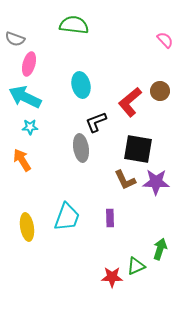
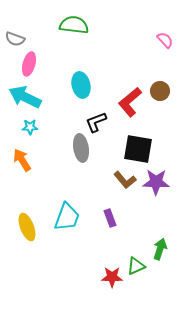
brown L-shape: rotated 15 degrees counterclockwise
purple rectangle: rotated 18 degrees counterclockwise
yellow ellipse: rotated 12 degrees counterclockwise
